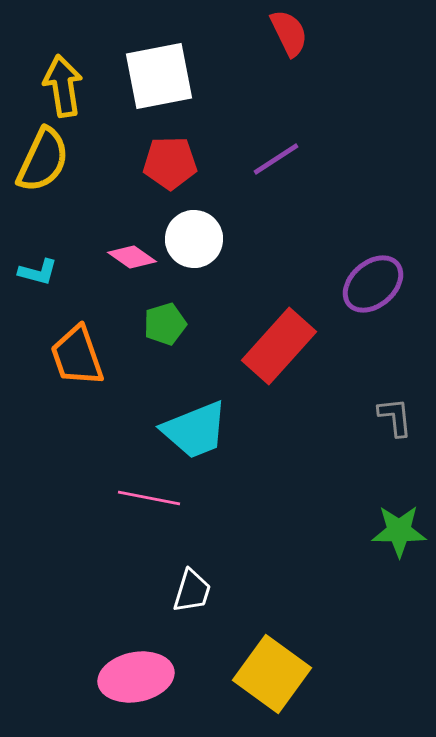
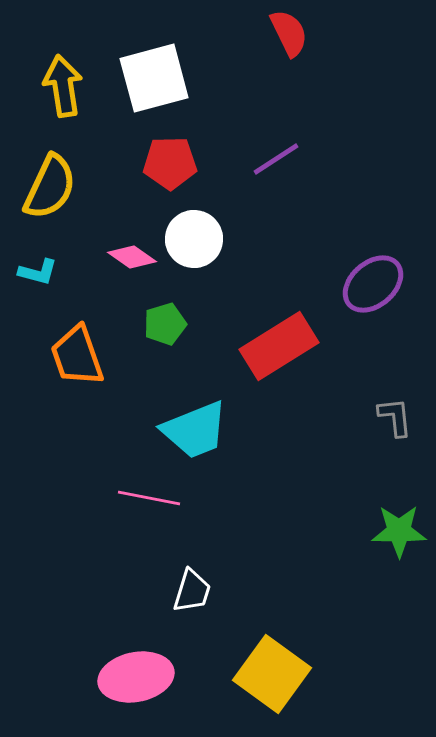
white square: moved 5 px left, 2 px down; rotated 4 degrees counterclockwise
yellow semicircle: moved 7 px right, 27 px down
red rectangle: rotated 16 degrees clockwise
